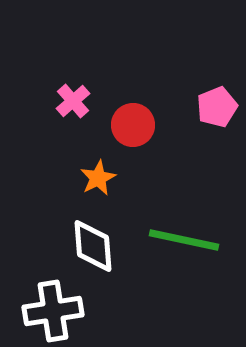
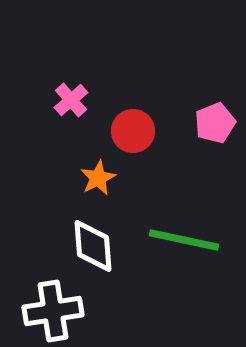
pink cross: moved 2 px left, 1 px up
pink pentagon: moved 2 px left, 16 px down
red circle: moved 6 px down
